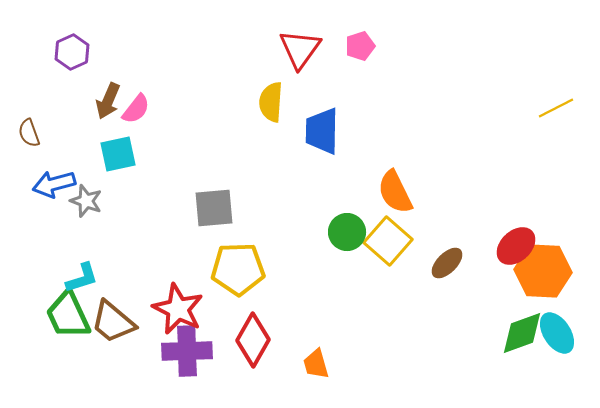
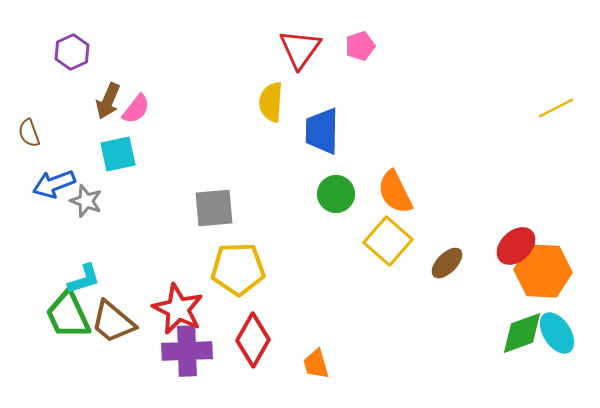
blue arrow: rotated 6 degrees counterclockwise
green circle: moved 11 px left, 38 px up
cyan L-shape: moved 2 px right, 1 px down
